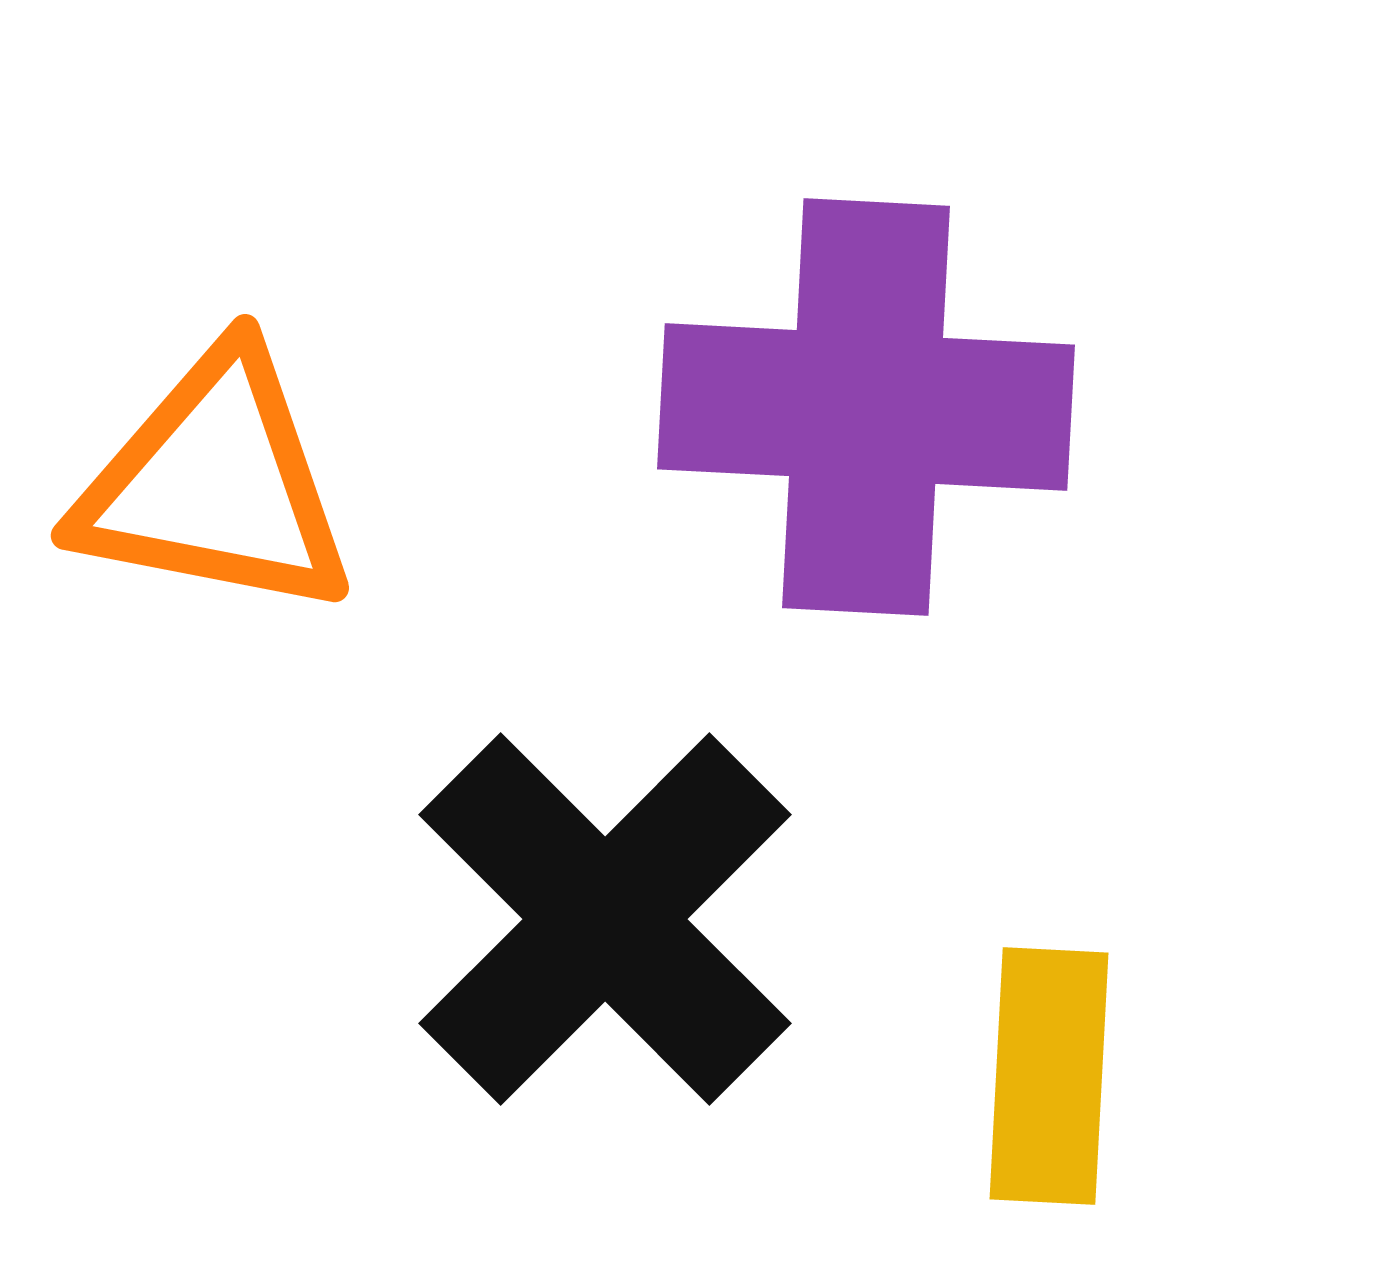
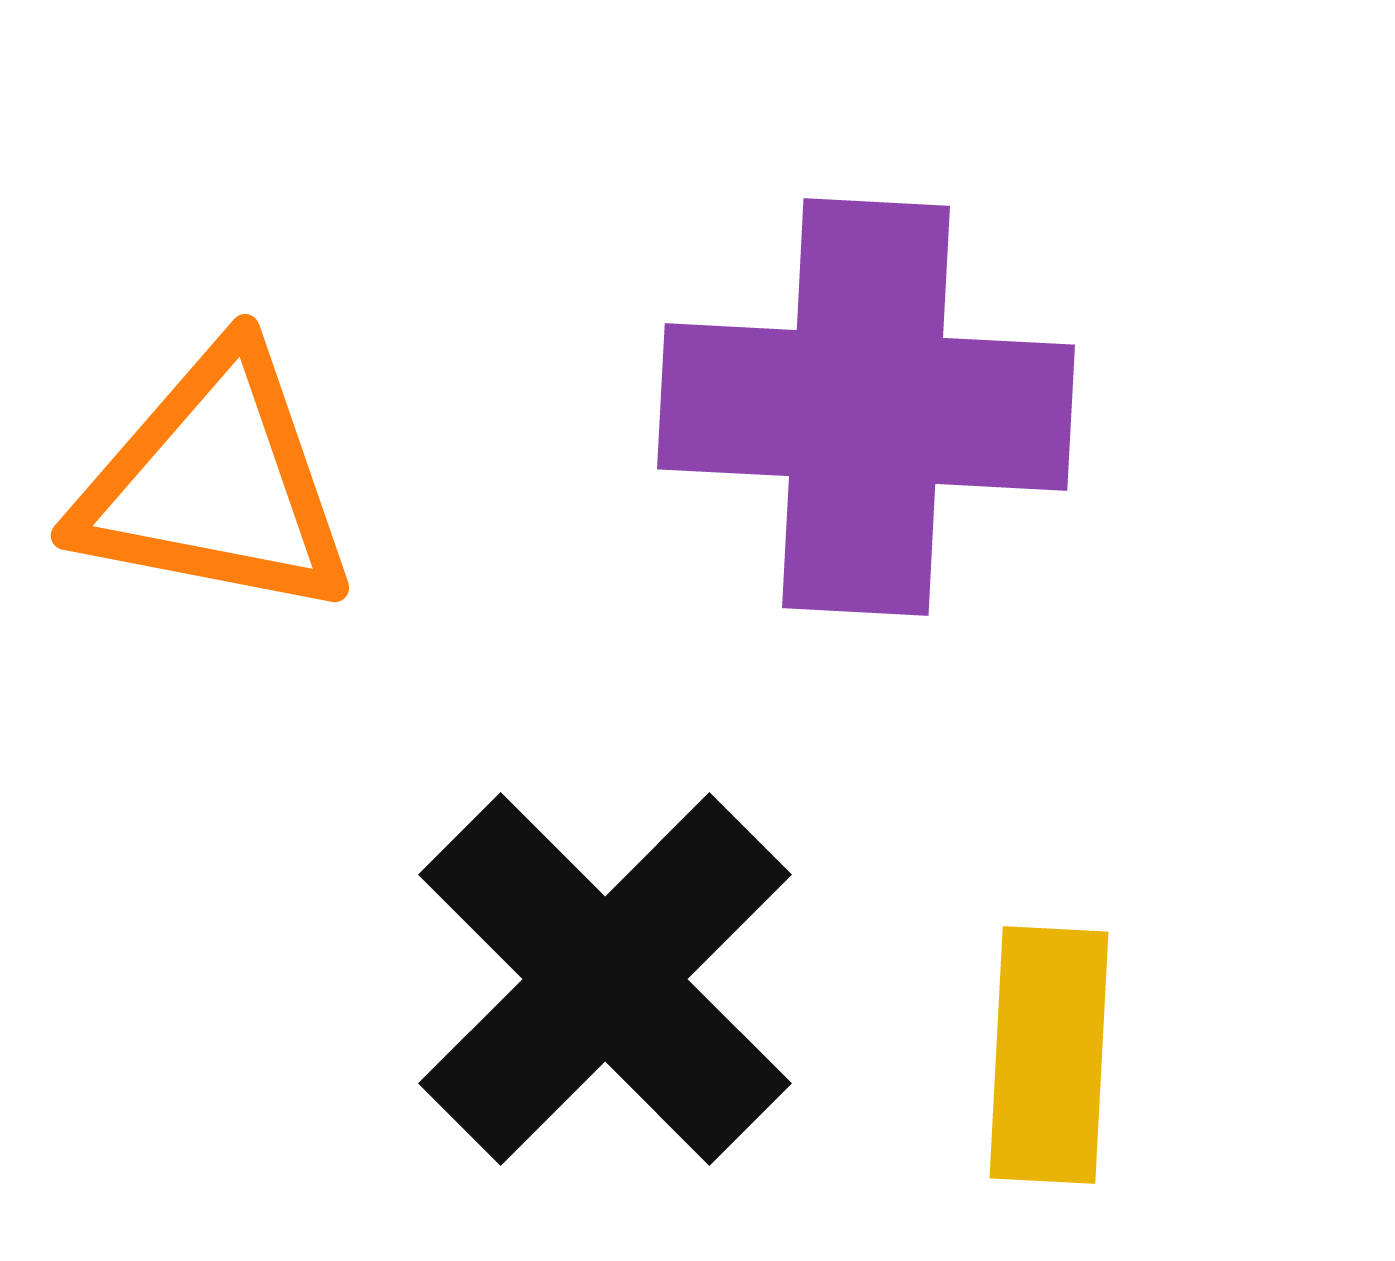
black cross: moved 60 px down
yellow rectangle: moved 21 px up
